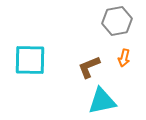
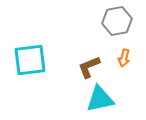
cyan square: rotated 8 degrees counterclockwise
cyan triangle: moved 2 px left, 2 px up
